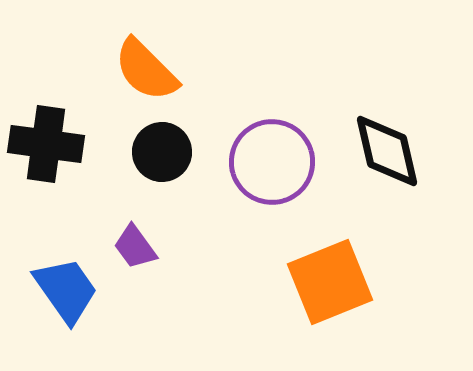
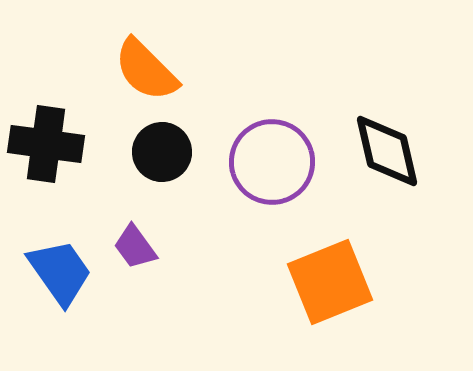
blue trapezoid: moved 6 px left, 18 px up
